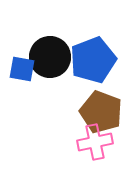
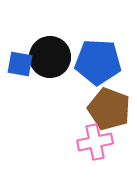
blue pentagon: moved 5 px right, 2 px down; rotated 24 degrees clockwise
blue square: moved 2 px left, 5 px up
brown pentagon: moved 8 px right, 3 px up
